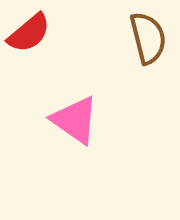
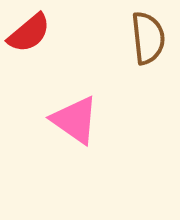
brown semicircle: rotated 8 degrees clockwise
